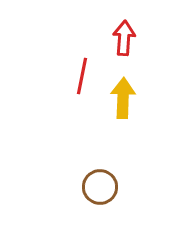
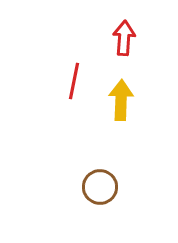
red line: moved 8 px left, 5 px down
yellow arrow: moved 2 px left, 2 px down
